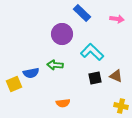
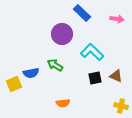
green arrow: rotated 28 degrees clockwise
